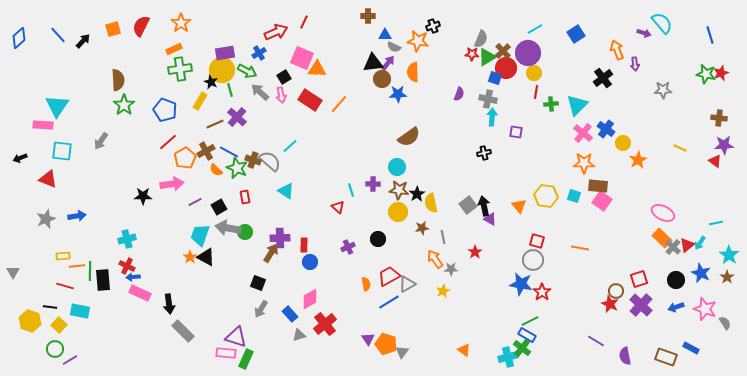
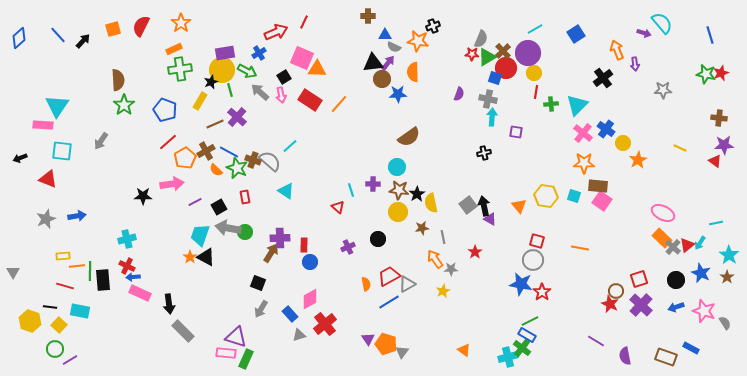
black star at (211, 82): rotated 24 degrees clockwise
pink star at (705, 309): moved 1 px left, 2 px down
